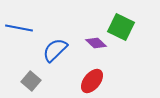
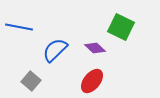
blue line: moved 1 px up
purple diamond: moved 1 px left, 5 px down
